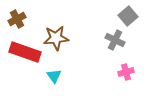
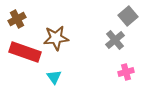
gray cross: rotated 24 degrees clockwise
cyan triangle: moved 1 px down
